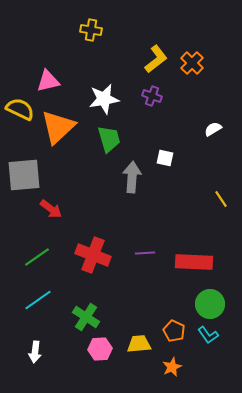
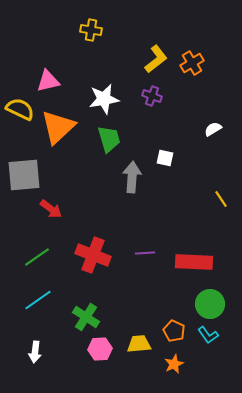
orange cross: rotated 15 degrees clockwise
orange star: moved 2 px right, 3 px up
